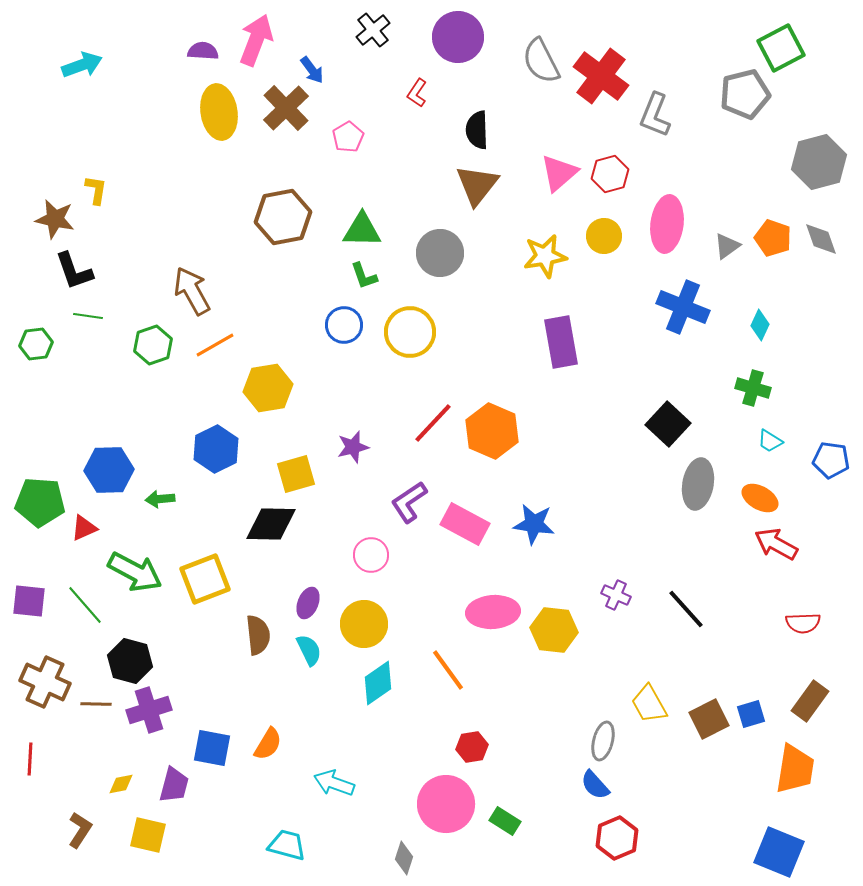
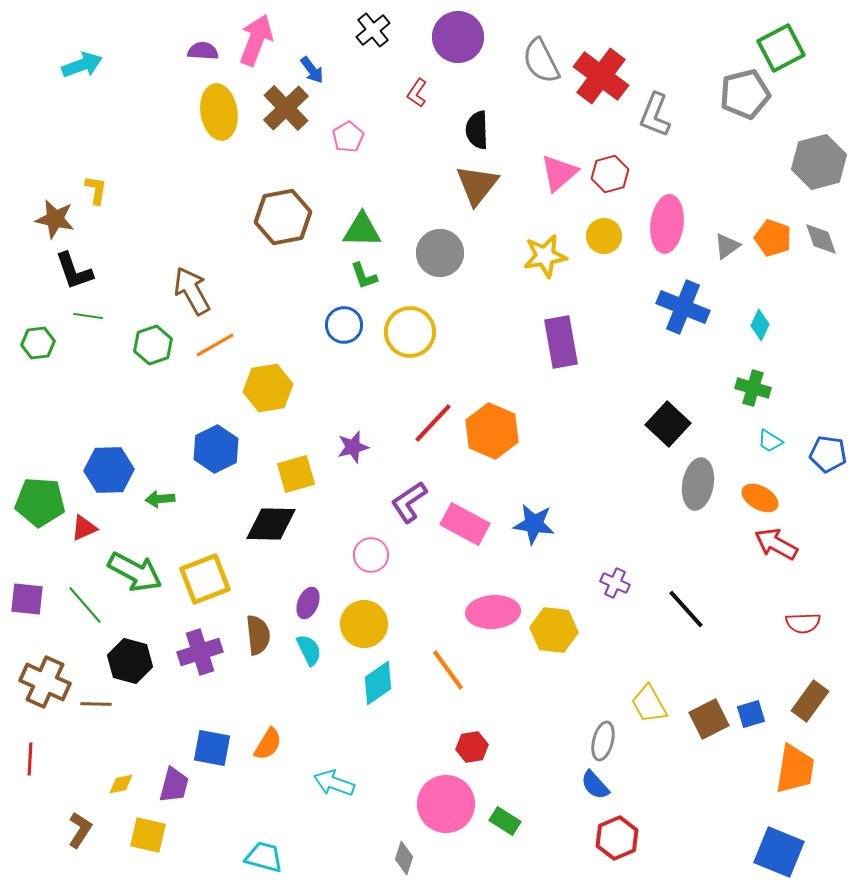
green hexagon at (36, 344): moved 2 px right, 1 px up
blue pentagon at (831, 460): moved 3 px left, 6 px up
purple cross at (616, 595): moved 1 px left, 12 px up
purple square at (29, 601): moved 2 px left, 2 px up
purple cross at (149, 710): moved 51 px right, 58 px up
cyan trapezoid at (287, 845): moved 23 px left, 12 px down
